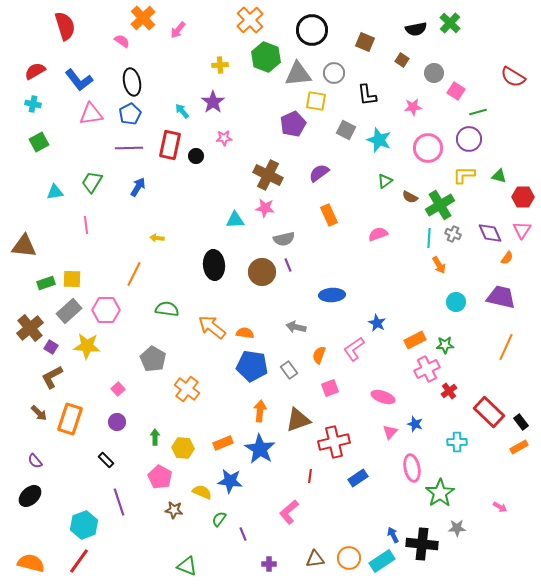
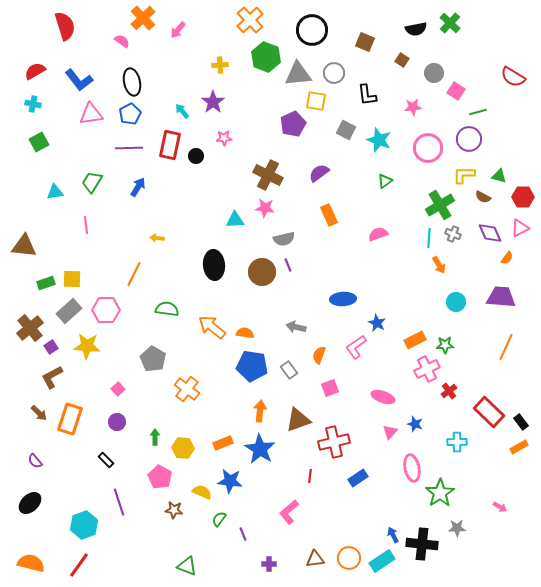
brown semicircle at (410, 197): moved 73 px right
pink triangle at (522, 230): moved 2 px left, 2 px up; rotated 30 degrees clockwise
blue ellipse at (332, 295): moved 11 px right, 4 px down
purple trapezoid at (501, 297): rotated 8 degrees counterclockwise
purple square at (51, 347): rotated 24 degrees clockwise
pink L-shape at (354, 349): moved 2 px right, 2 px up
black ellipse at (30, 496): moved 7 px down
red line at (79, 561): moved 4 px down
